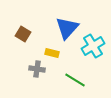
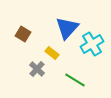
cyan cross: moved 1 px left, 2 px up
yellow rectangle: rotated 24 degrees clockwise
gray cross: rotated 35 degrees clockwise
